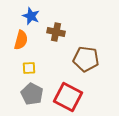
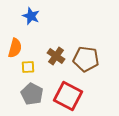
brown cross: moved 24 px down; rotated 24 degrees clockwise
orange semicircle: moved 6 px left, 8 px down
yellow square: moved 1 px left, 1 px up
red square: moved 1 px up
